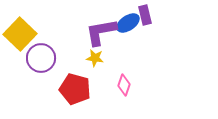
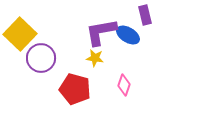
blue ellipse: moved 12 px down; rotated 65 degrees clockwise
